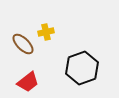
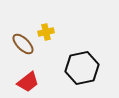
black hexagon: rotated 8 degrees clockwise
